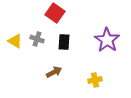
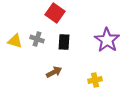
yellow triangle: rotated 14 degrees counterclockwise
